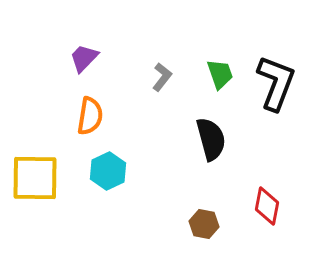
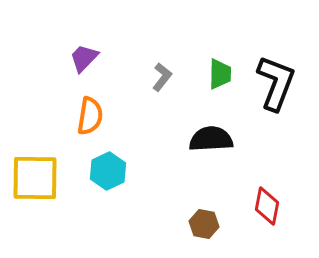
green trapezoid: rotated 20 degrees clockwise
black semicircle: rotated 78 degrees counterclockwise
